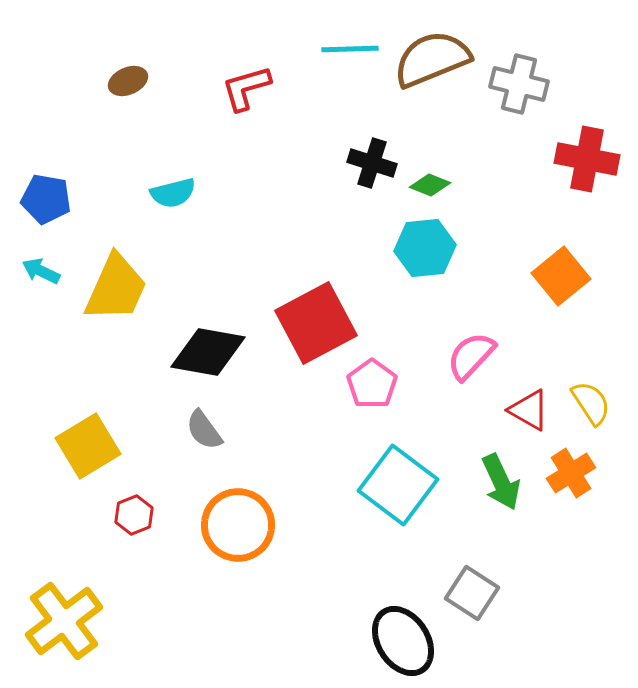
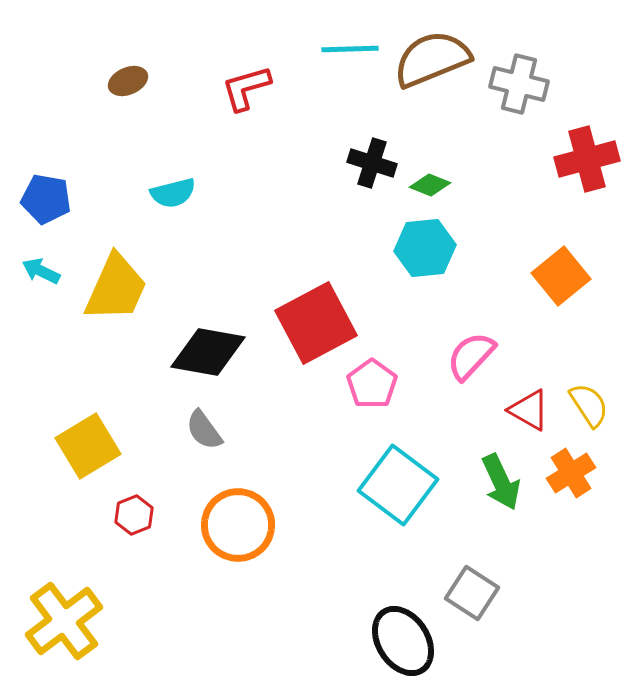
red cross: rotated 26 degrees counterclockwise
yellow semicircle: moved 2 px left, 2 px down
